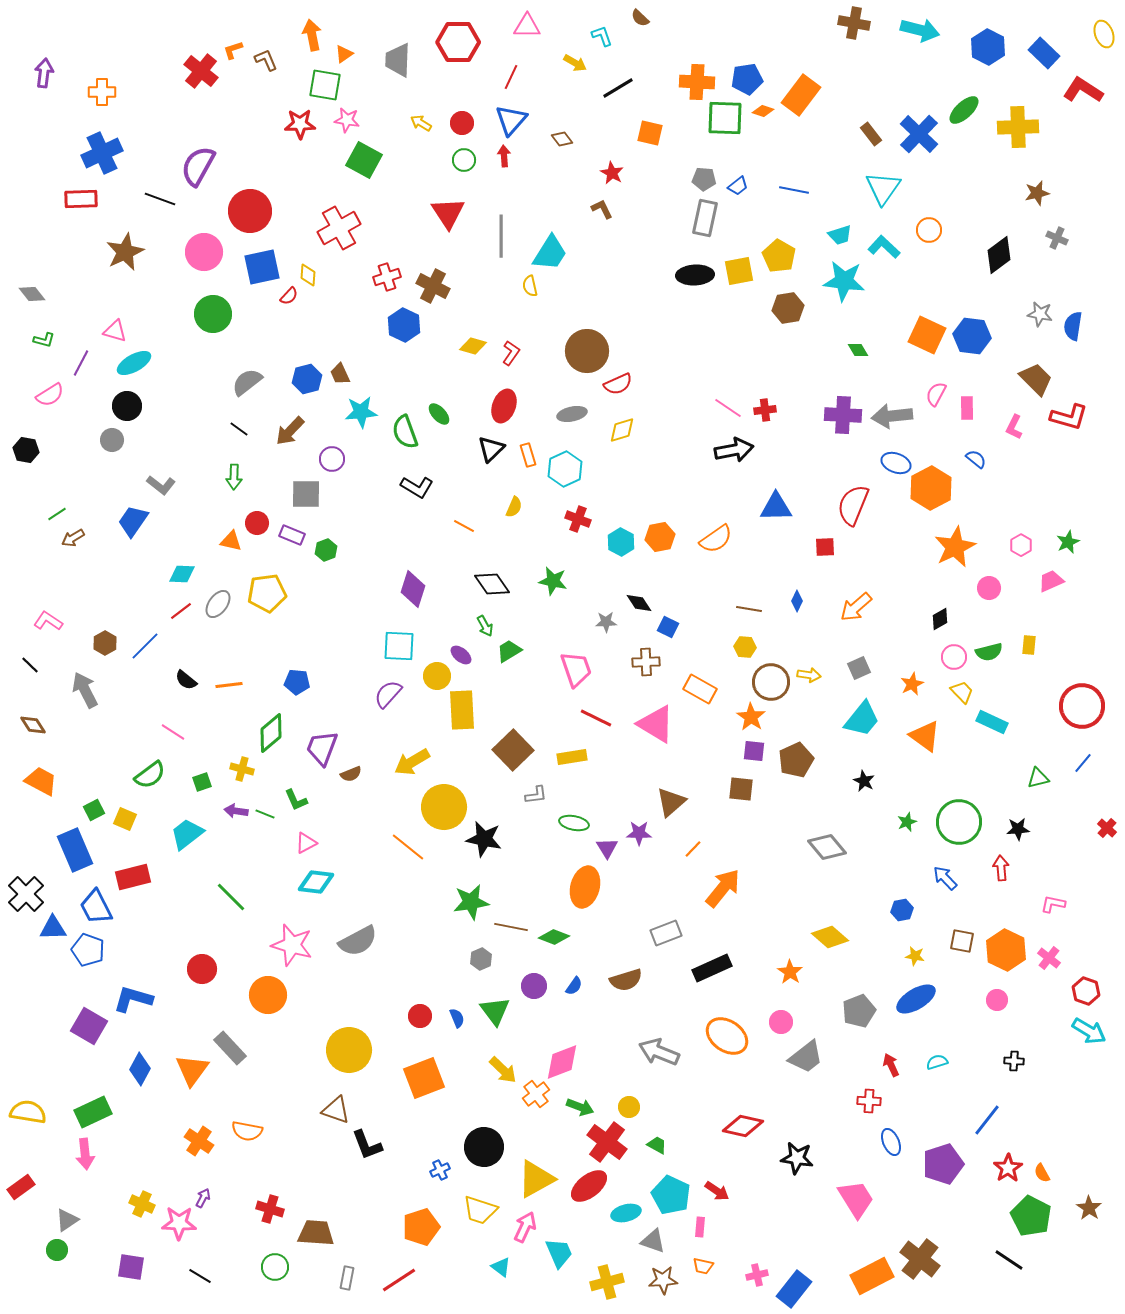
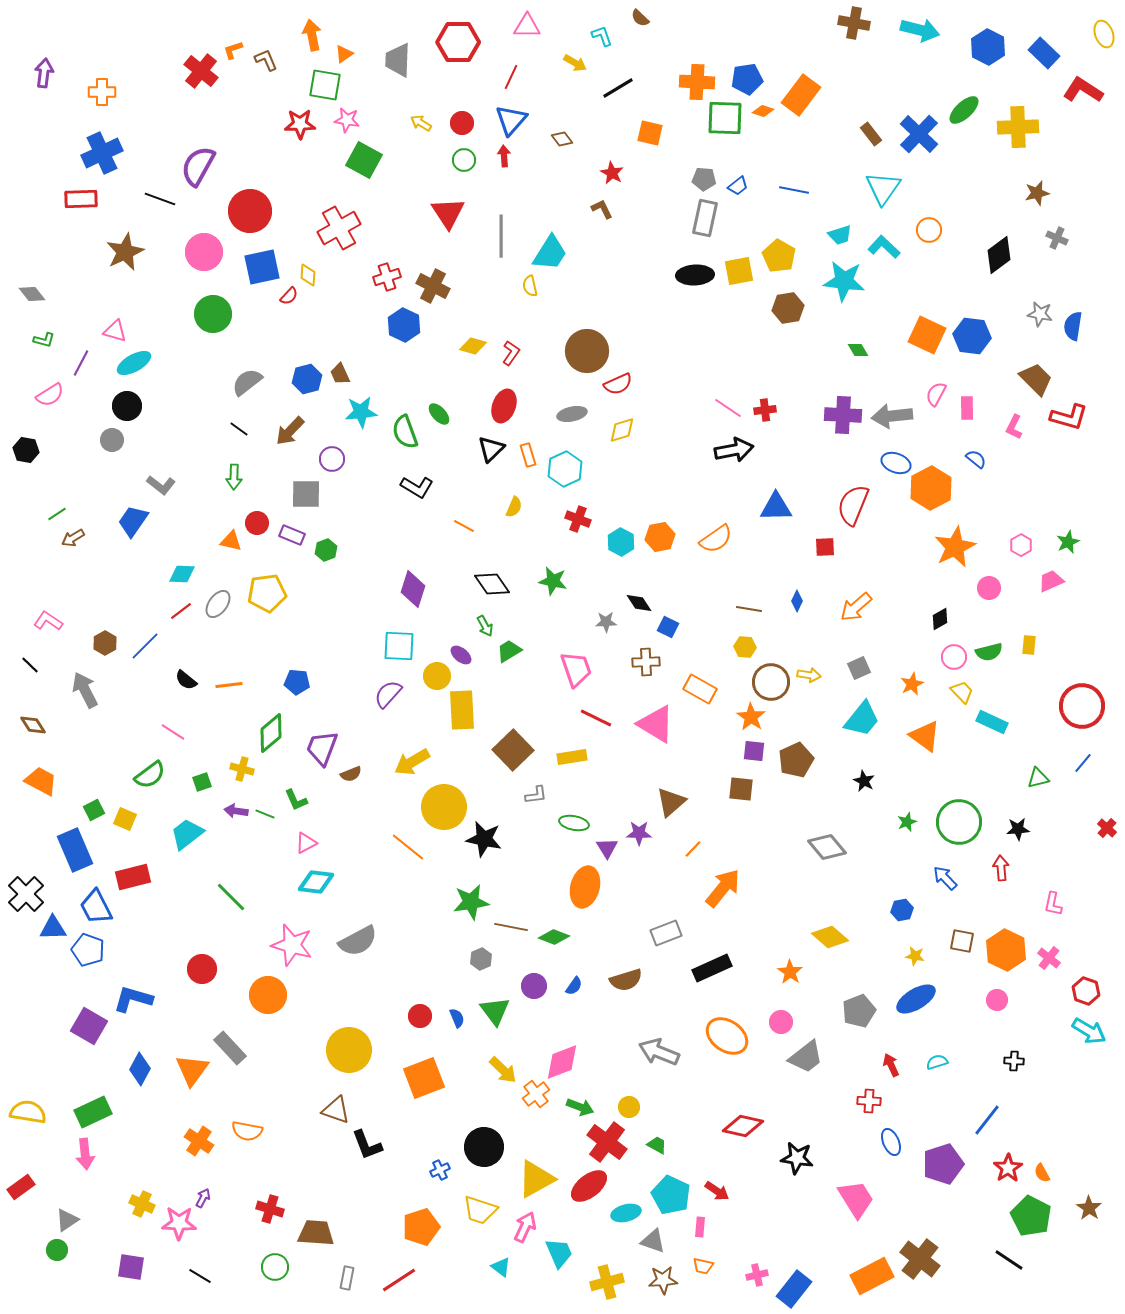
pink L-shape at (1053, 904): rotated 90 degrees counterclockwise
